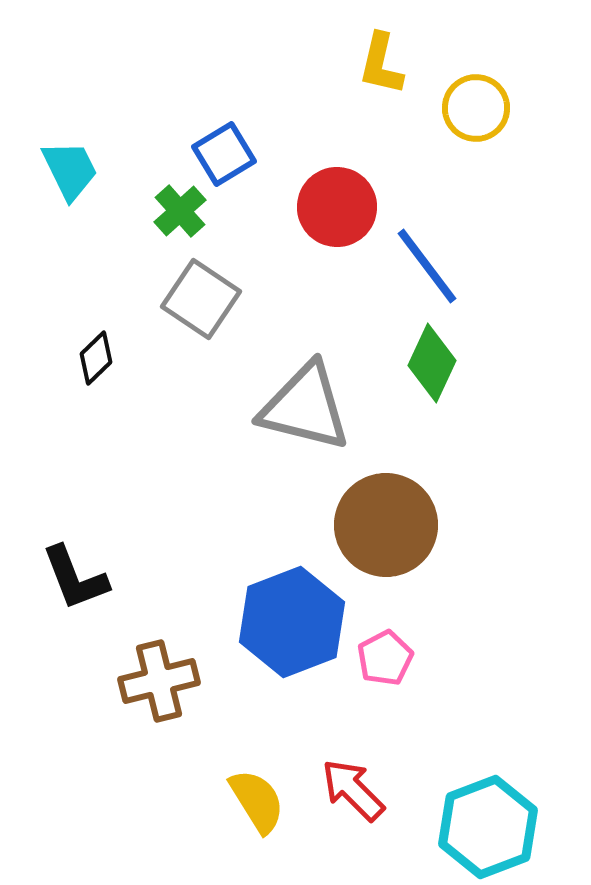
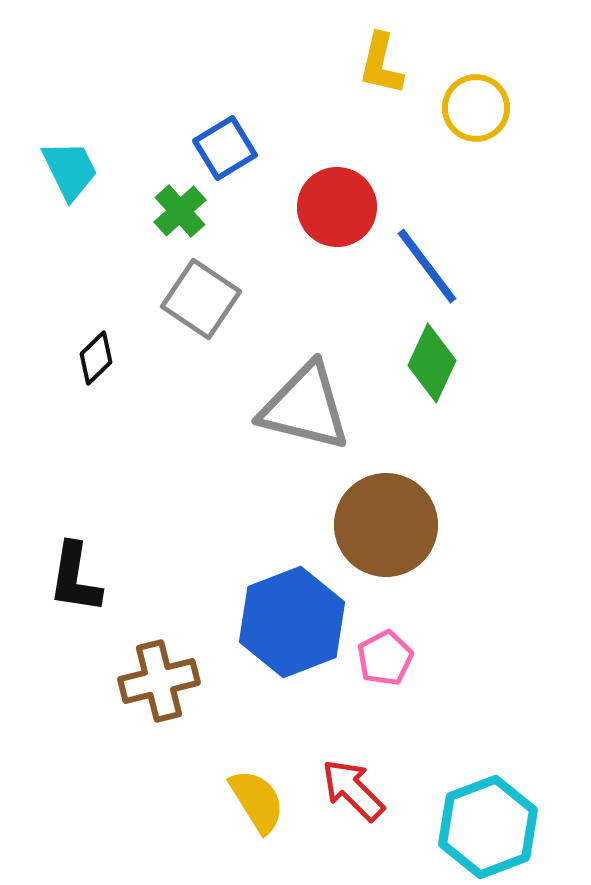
blue square: moved 1 px right, 6 px up
black L-shape: rotated 30 degrees clockwise
